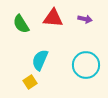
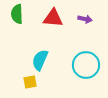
green semicircle: moved 4 px left, 10 px up; rotated 30 degrees clockwise
yellow square: rotated 24 degrees clockwise
